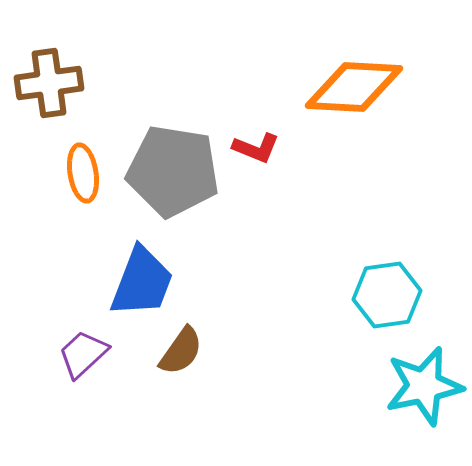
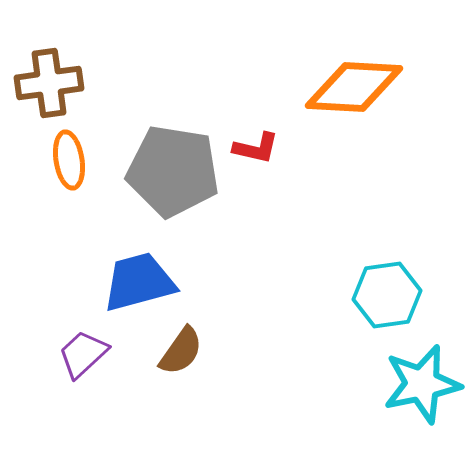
red L-shape: rotated 9 degrees counterclockwise
orange ellipse: moved 14 px left, 13 px up
blue trapezoid: moved 3 px left; rotated 126 degrees counterclockwise
cyan star: moved 2 px left, 2 px up
